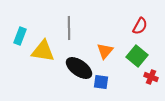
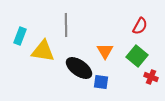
gray line: moved 3 px left, 3 px up
orange triangle: rotated 12 degrees counterclockwise
